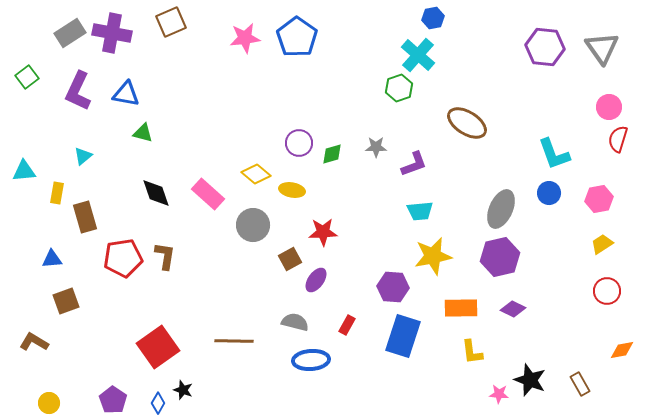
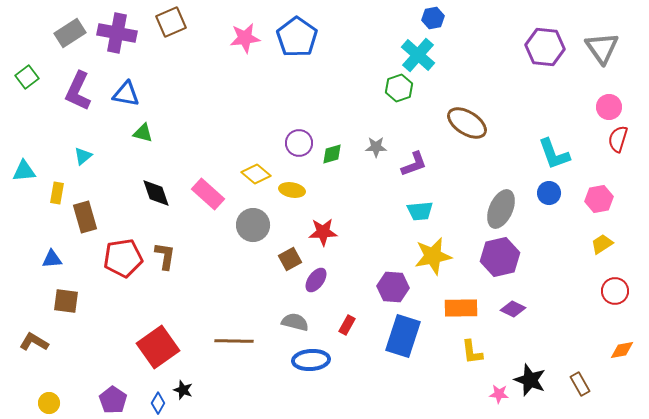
purple cross at (112, 33): moved 5 px right
red circle at (607, 291): moved 8 px right
brown square at (66, 301): rotated 28 degrees clockwise
